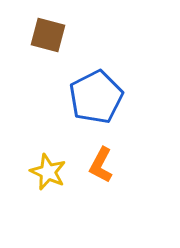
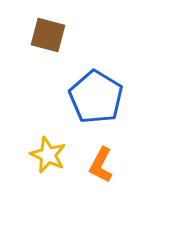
blue pentagon: rotated 14 degrees counterclockwise
yellow star: moved 17 px up
